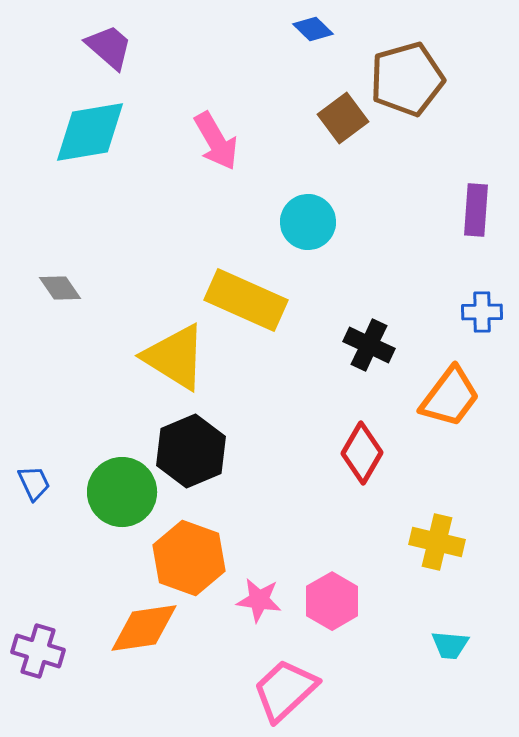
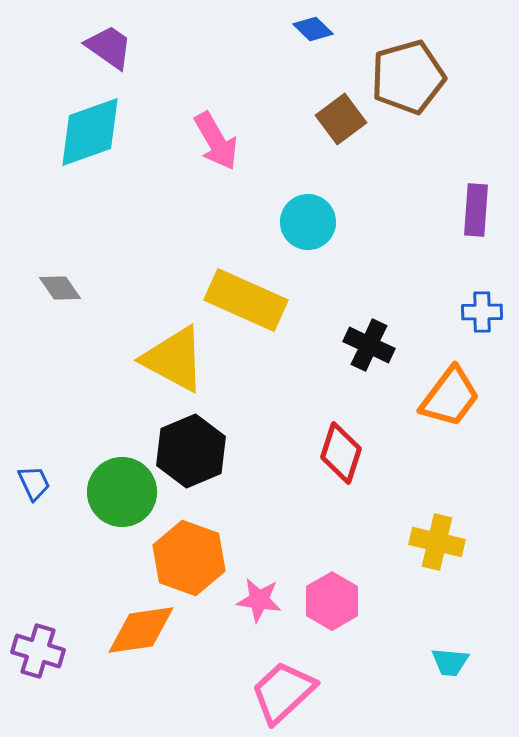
purple trapezoid: rotated 6 degrees counterclockwise
brown pentagon: moved 1 px right, 2 px up
brown square: moved 2 px left, 1 px down
cyan diamond: rotated 10 degrees counterclockwise
yellow triangle: moved 1 px left, 2 px down; rotated 4 degrees counterclockwise
red diamond: moved 21 px left; rotated 12 degrees counterclockwise
orange diamond: moved 3 px left, 2 px down
cyan trapezoid: moved 17 px down
pink trapezoid: moved 2 px left, 2 px down
